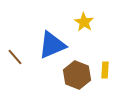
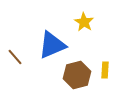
brown hexagon: rotated 24 degrees clockwise
